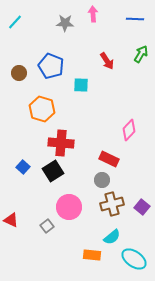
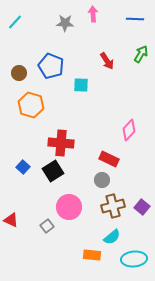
orange hexagon: moved 11 px left, 4 px up
brown cross: moved 1 px right, 2 px down
cyan ellipse: rotated 40 degrees counterclockwise
